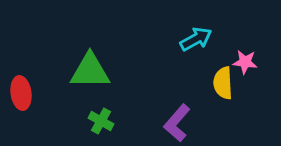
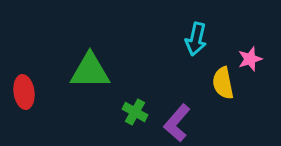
cyan arrow: rotated 132 degrees clockwise
pink star: moved 5 px right, 3 px up; rotated 25 degrees counterclockwise
yellow semicircle: rotated 8 degrees counterclockwise
red ellipse: moved 3 px right, 1 px up
green cross: moved 34 px right, 9 px up
